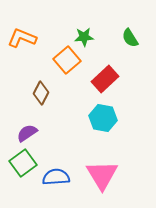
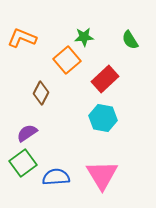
green semicircle: moved 2 px down
